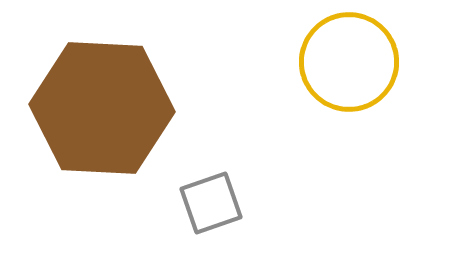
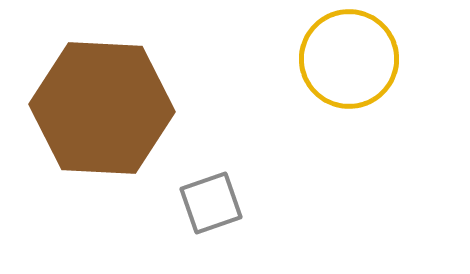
yellow circle: moved 3 px up
